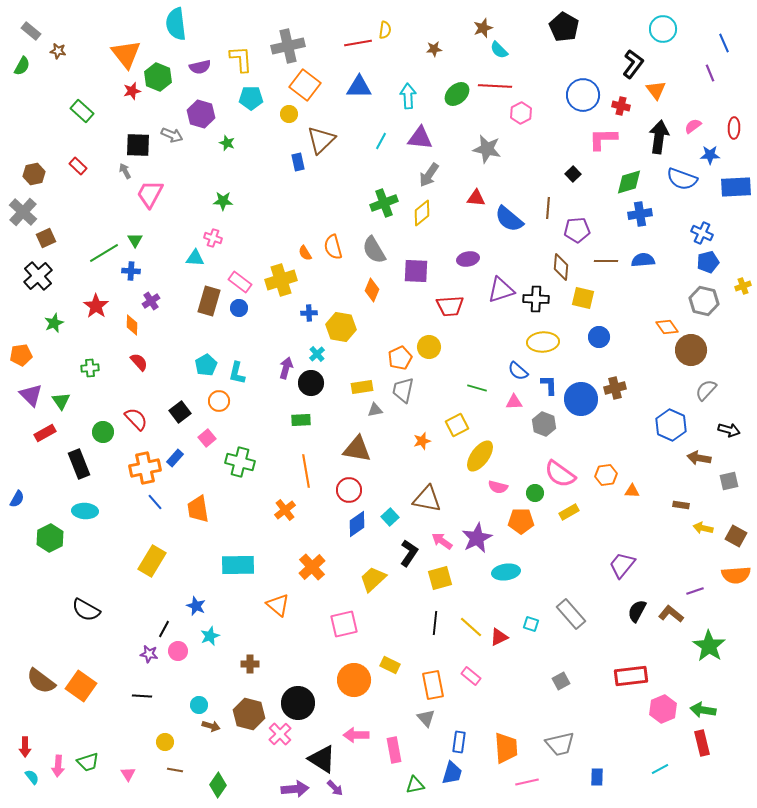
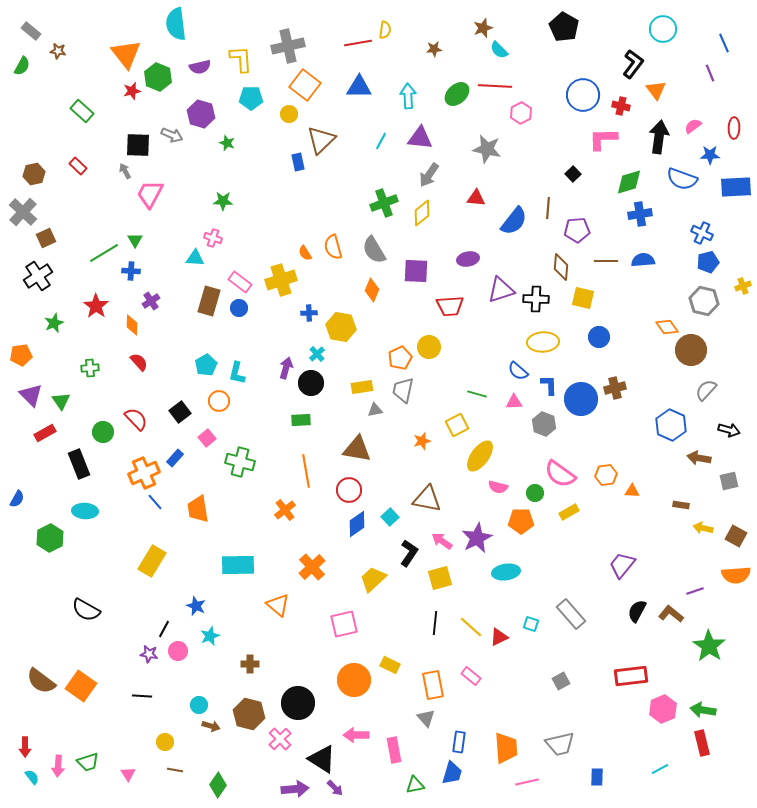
blue semicircle at (509, 219): moved 5 px right, 2 px down; rotated 92 degrees counterclockwise
black cross at (38, 276): rotated 8 degrees clockwise
green line at (477, 388): moved 6 px down
orange cross at (145, 468): moved 1 px left, 5 px down; rotated 12 degrees counterclockwise
pink cross at (280, 734): moved 5 px down
